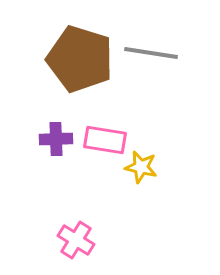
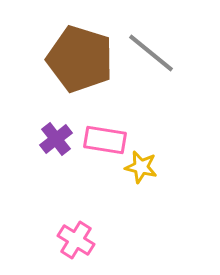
gray line: rotated 30 degrees clockwise
purple cross: rotated 36 degrees counterclockwise
